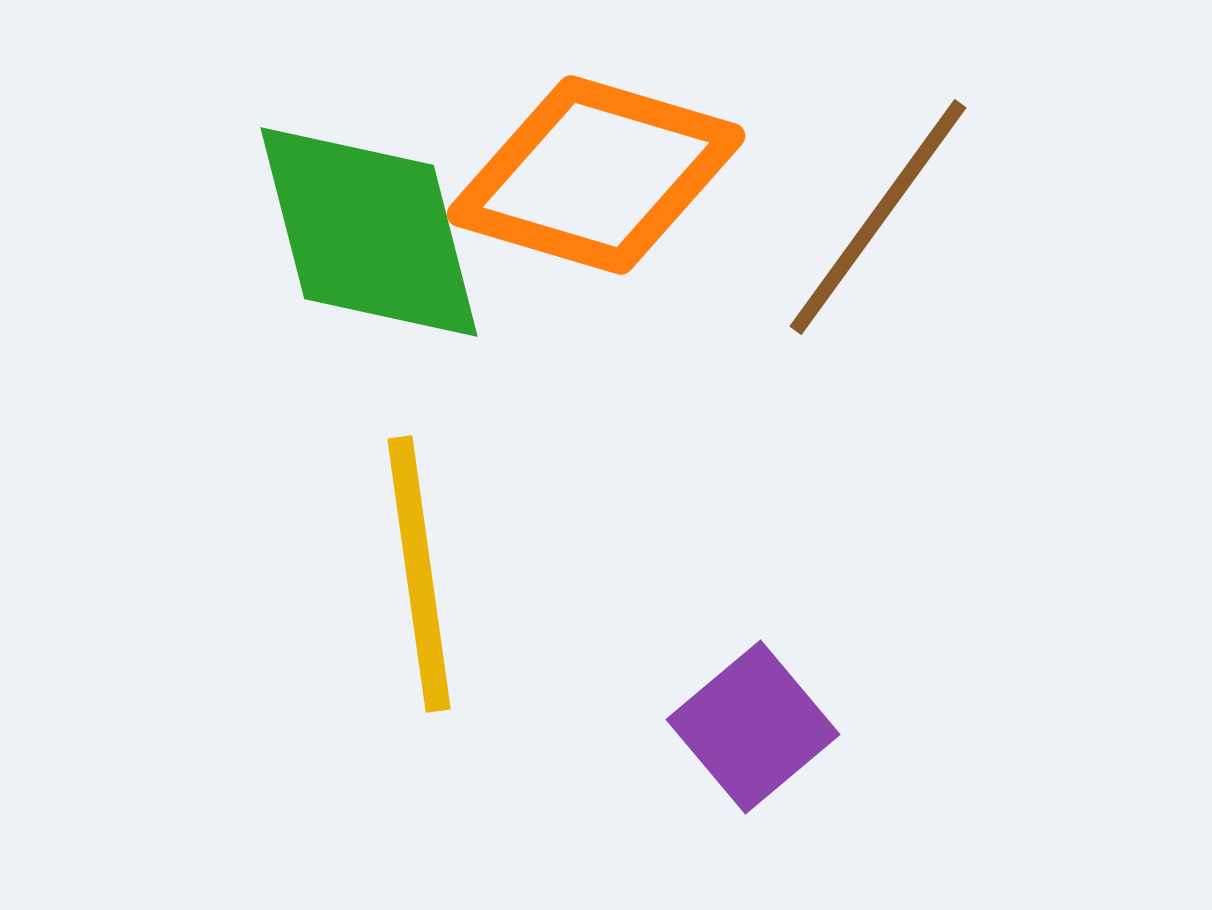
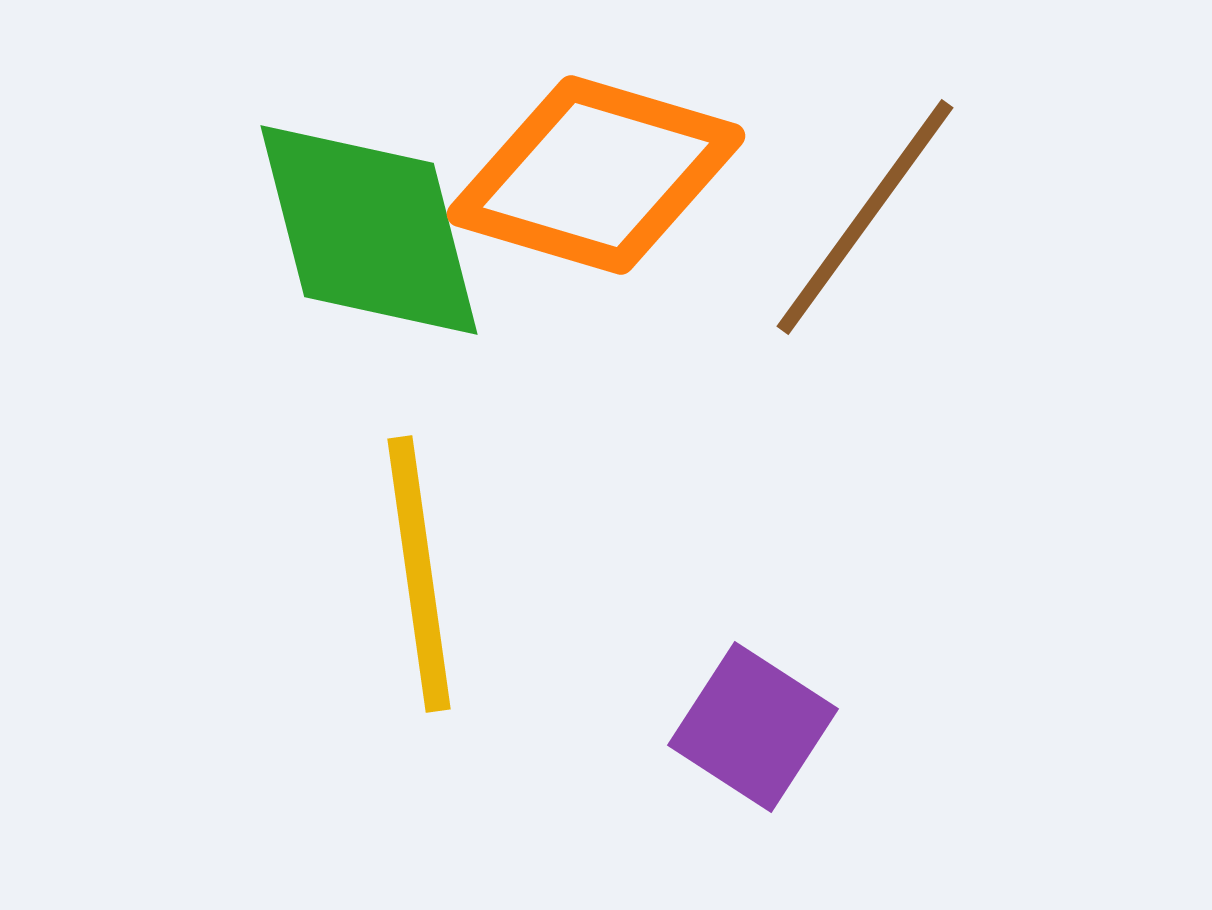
brown line: moved 13 px left
green diamond: moved 2 px up
purple square: rotated 17 degrees counterclockwise
